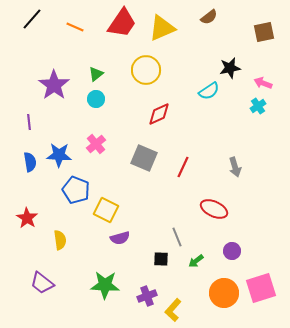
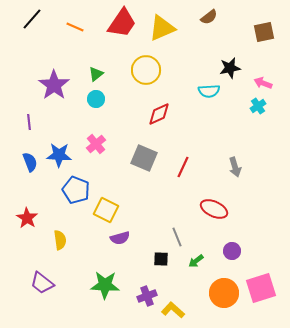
cyan semicircle: rotated 30 degrees clockwise
blue semicircle: rotated 12 degrees counterclockwise
yellow L-shape: rotated 90 degrees clockwise
